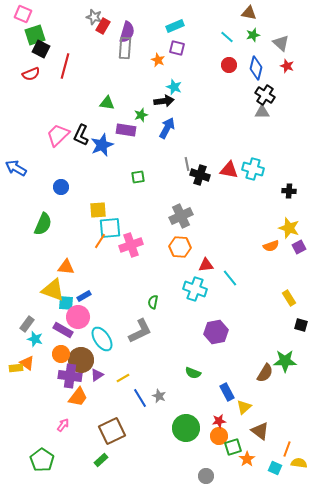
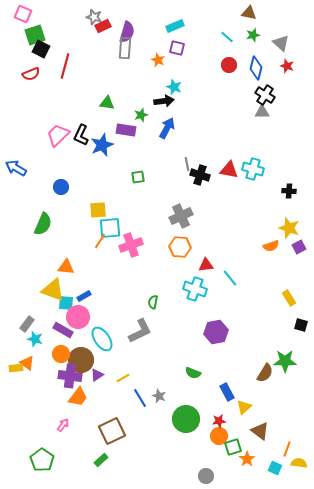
red rectangle at (103, 26): rotated 35 degrees clockwise
green circle at (186, 428): moved 9 px up
